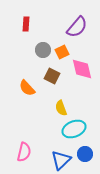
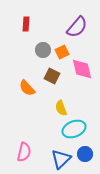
blue triangle: moved 1 px up
